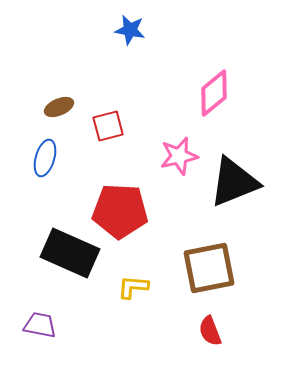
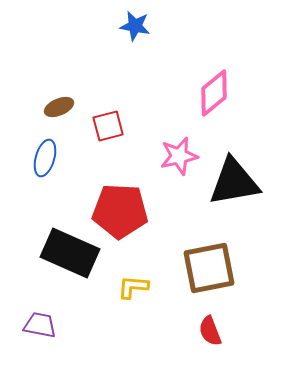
blue star: moved 5 px right, 4 px up
black triangle: rotated 12 degrees clockwise
